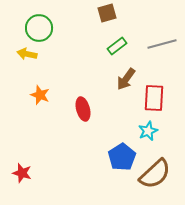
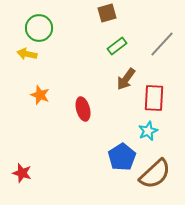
gray line: rotated 32 degrees counterclockwise
